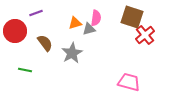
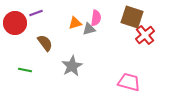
red circle: moved 8 px up
gray star: moved 13 px down
